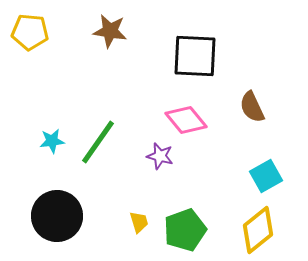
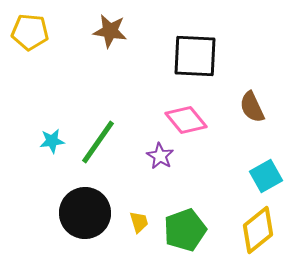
purple star: rotated 16 degrees clockwise
black circle: moved 28 px right, 3 px up
